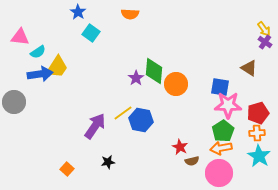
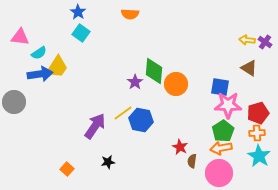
yellow arrow: moved 17 px left, 11 px down; rotated 133 degrees clockwise
cyan square: moved 10 px left
cyan semicircle: moved 1 px right, 1 px down
purple star: moved 1 px left, 4 px down
brown semicircle: rotated 112 degrees clockwise
